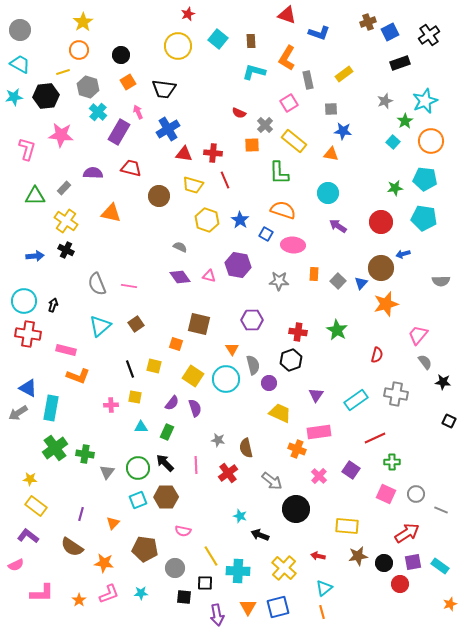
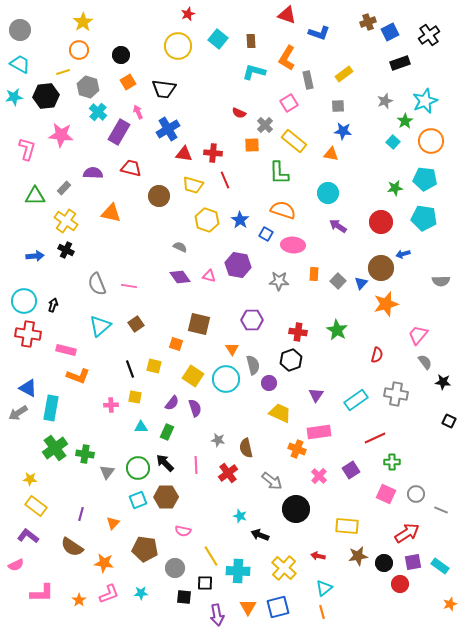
gray square at (331, 109): moved 7 px right, 3 px up
purple square at (351, 470): rotated 24 degrees clockwise
